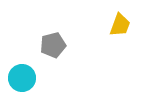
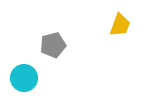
cyan circle: moved 2 px right
